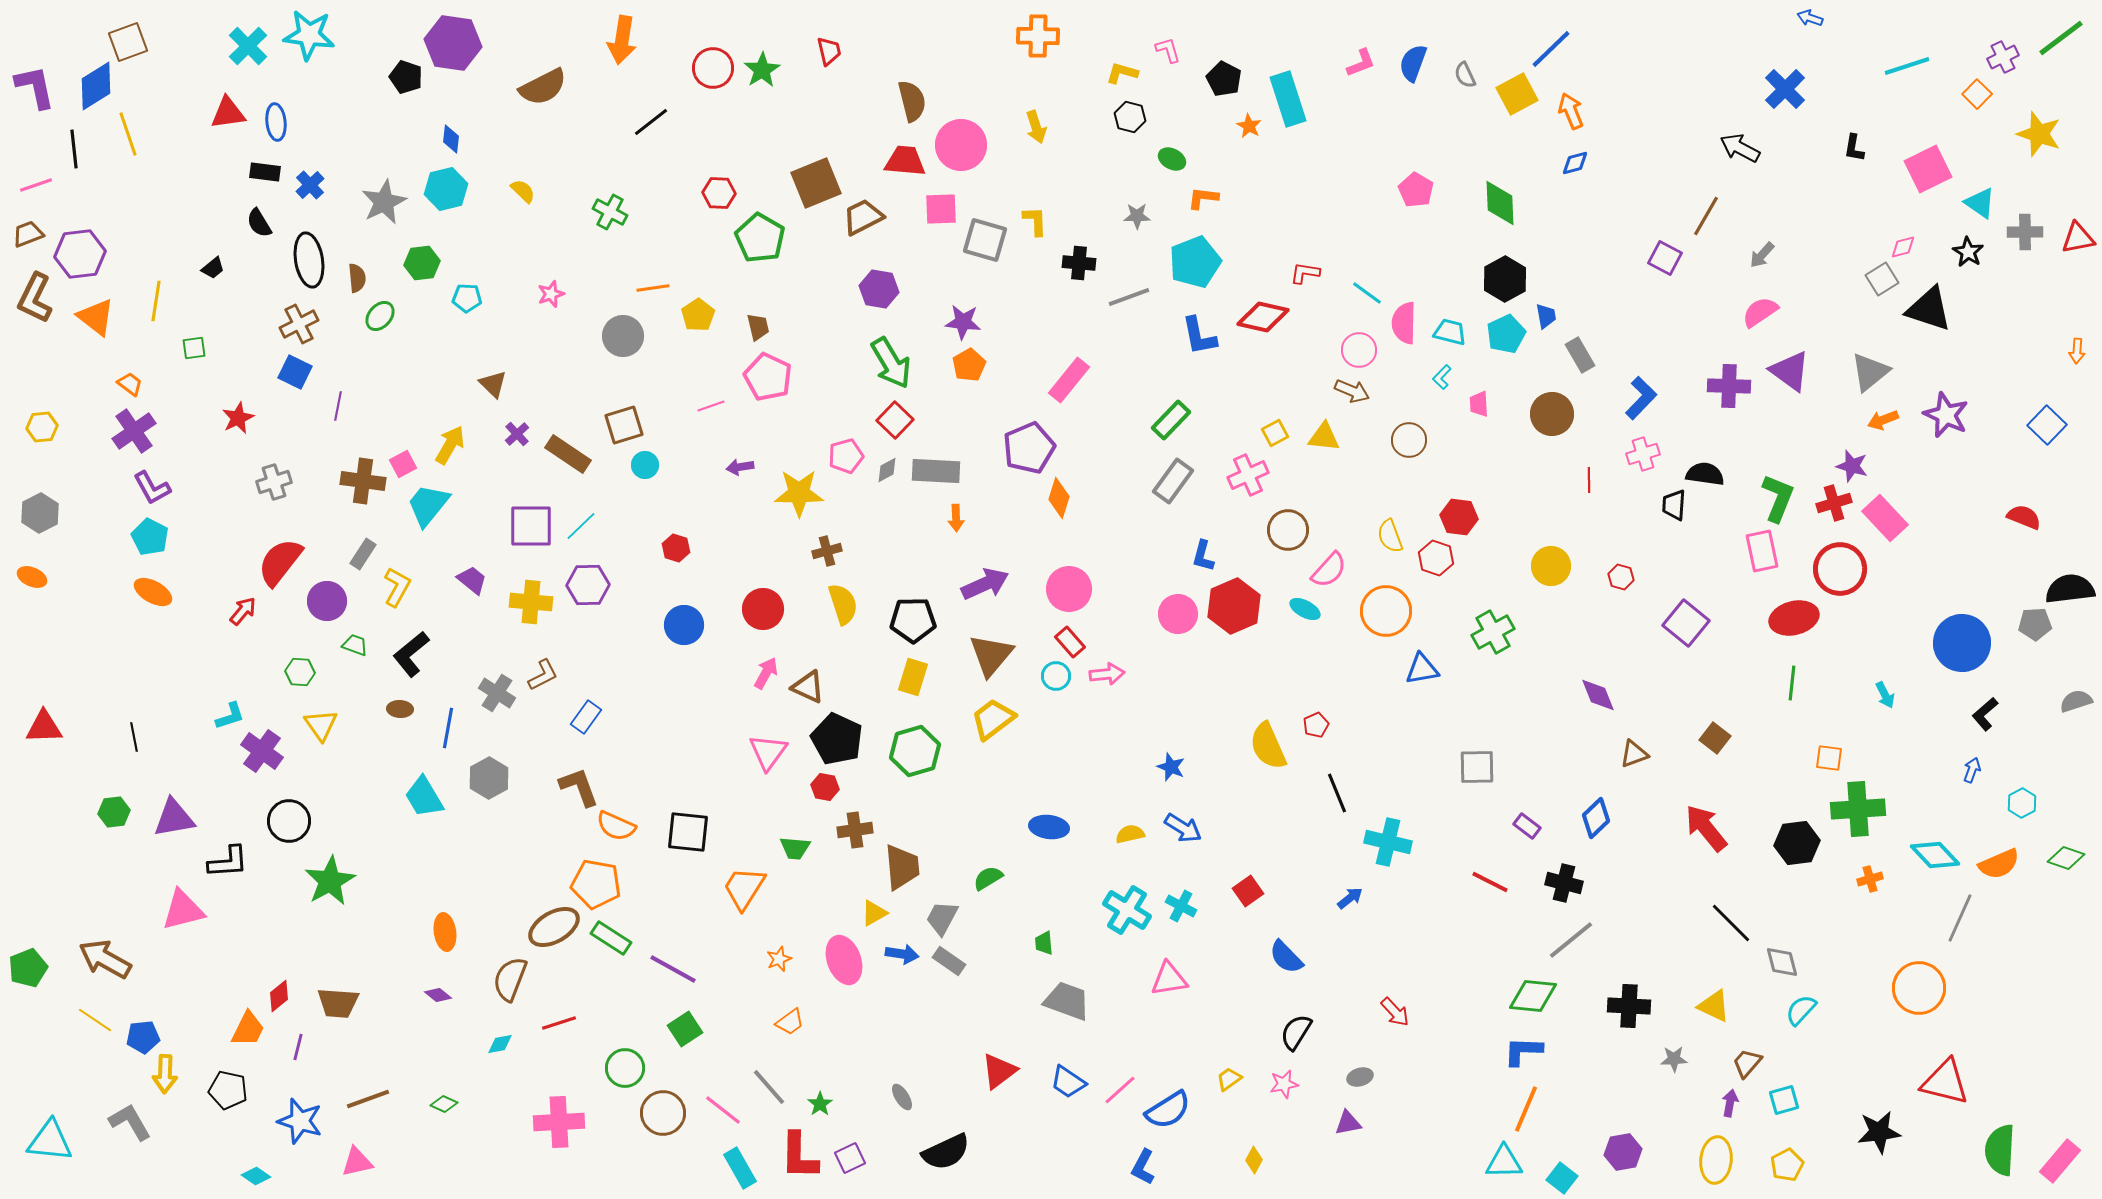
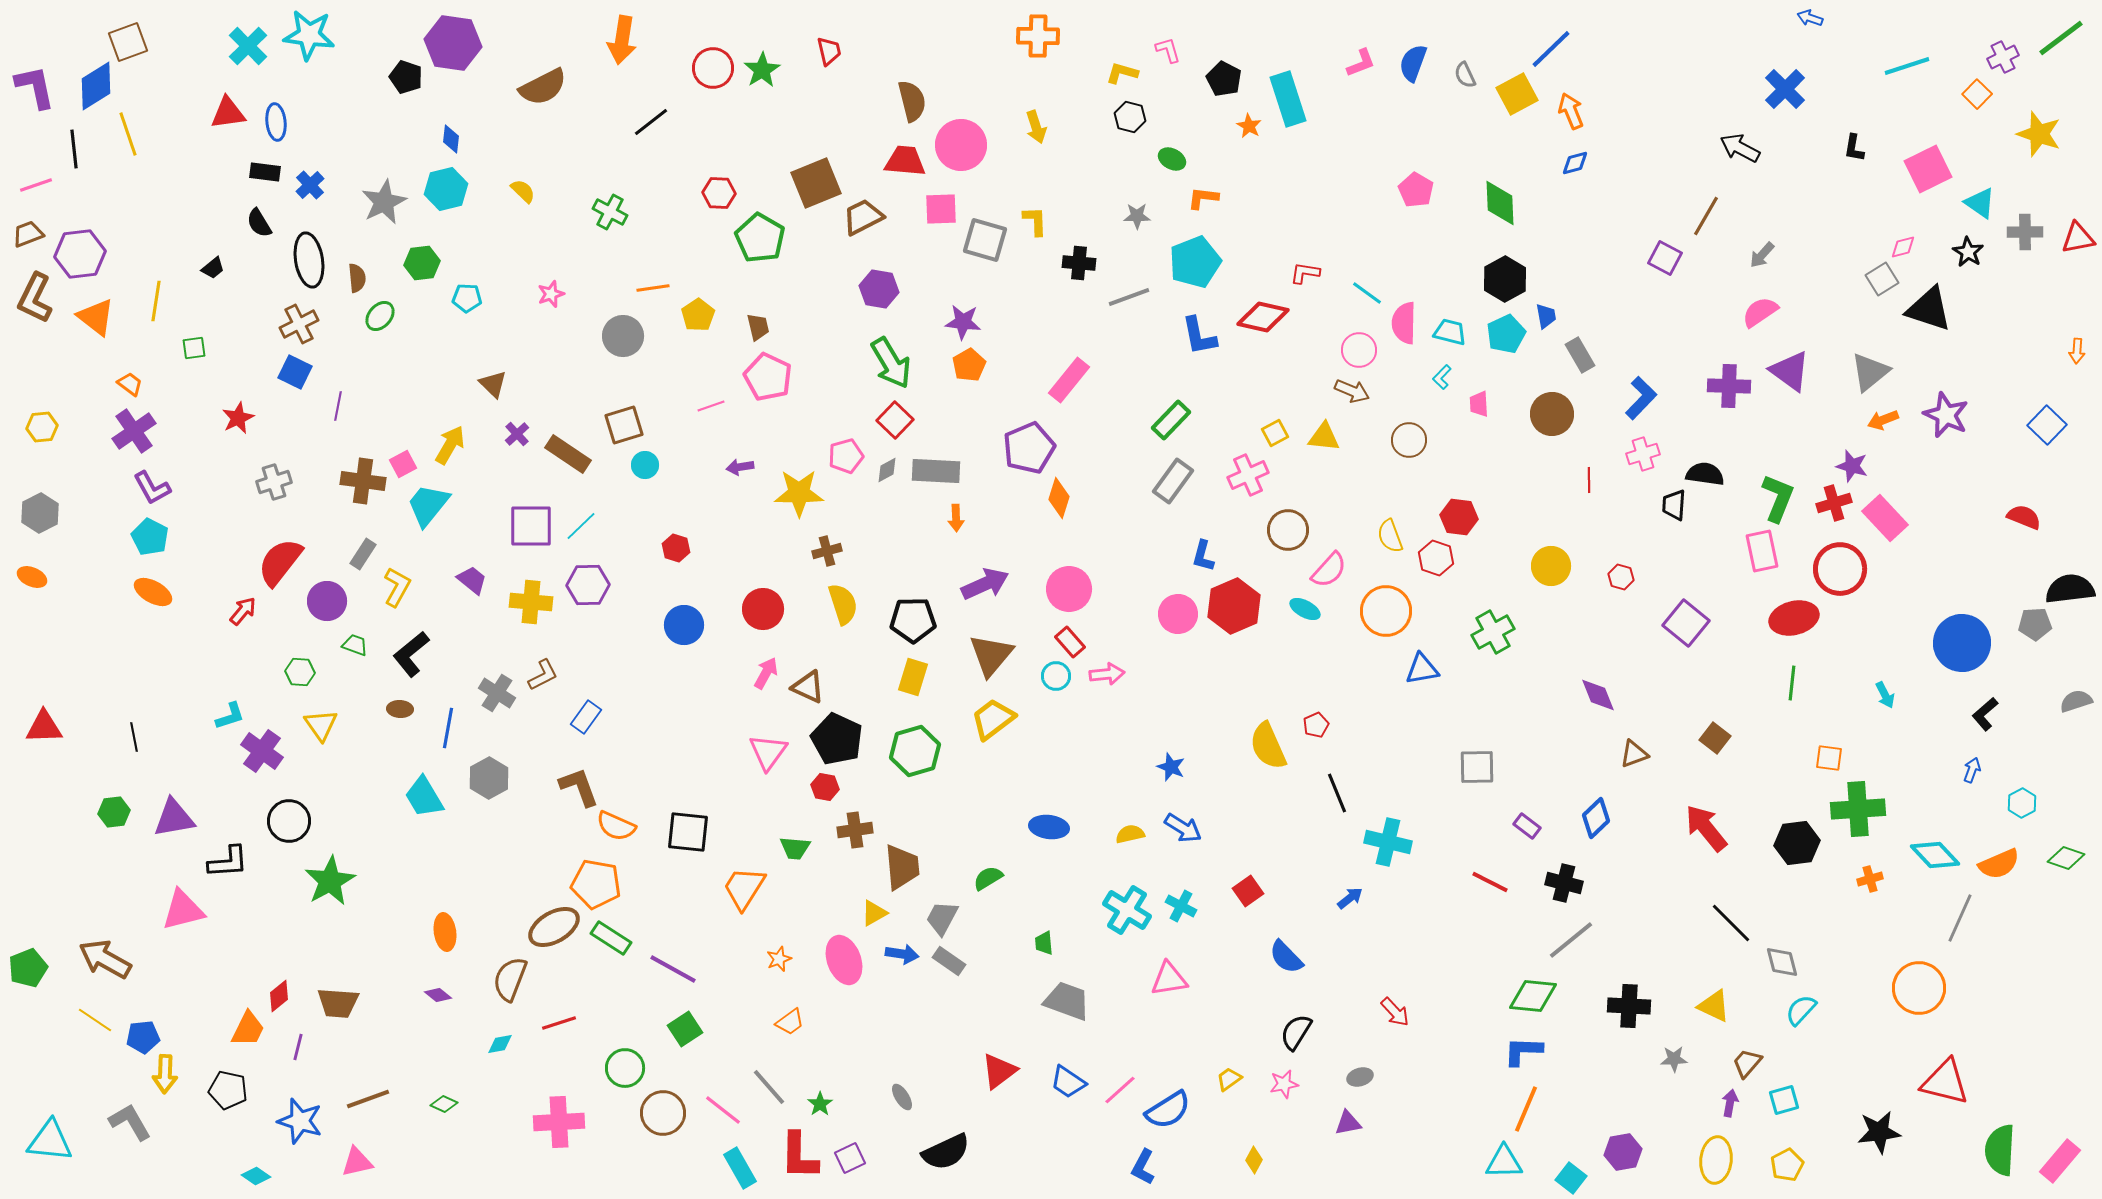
cyan square at (1562, 1178): moved 9 px right
